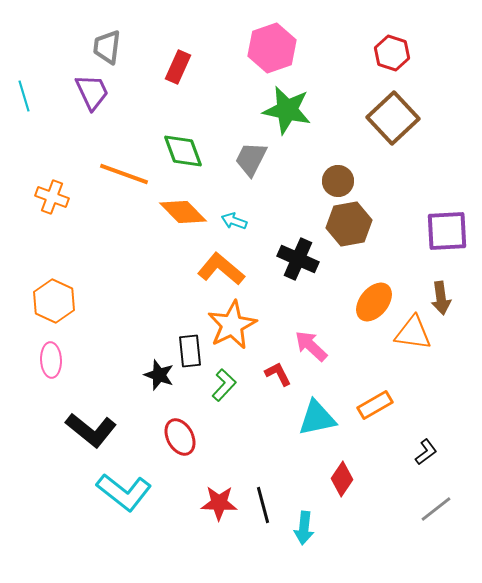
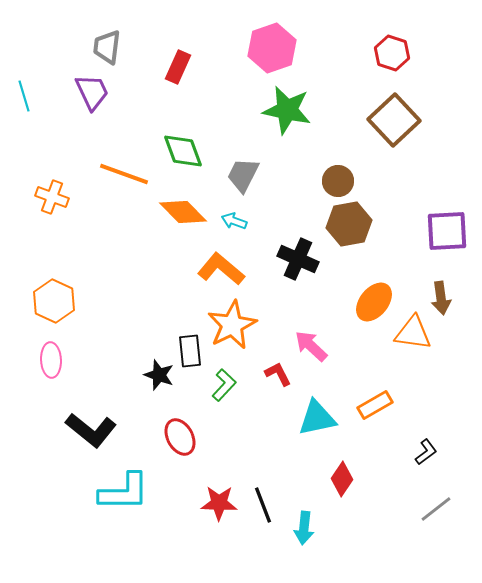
brown square at (393, 118): moved 1 px right, 2 px down
gray trapezoid at (251, 159): moved 8 px left, 16 px down
cyan L-shape at (124, 492): rotated 38 degrees counterclockwise
black line at (263, 505): rotated 6 degrees counterclockwise
